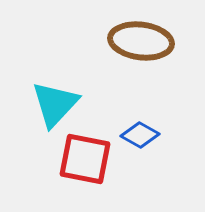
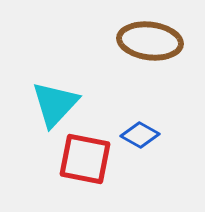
brown ellipse: moved 9 px right
